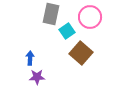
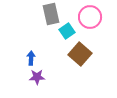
gray rectangle: rotated 25 degrees counterclockwise
brown square: moved 1 px left, 1 px down
blue arrow: moved 1 px right
